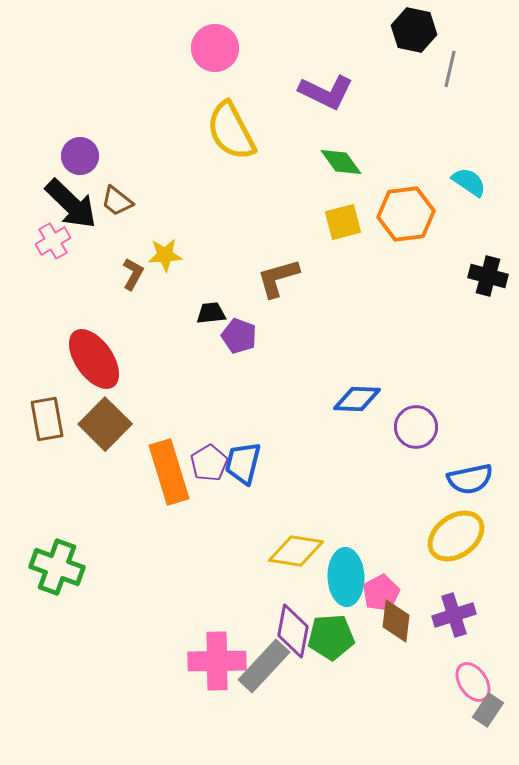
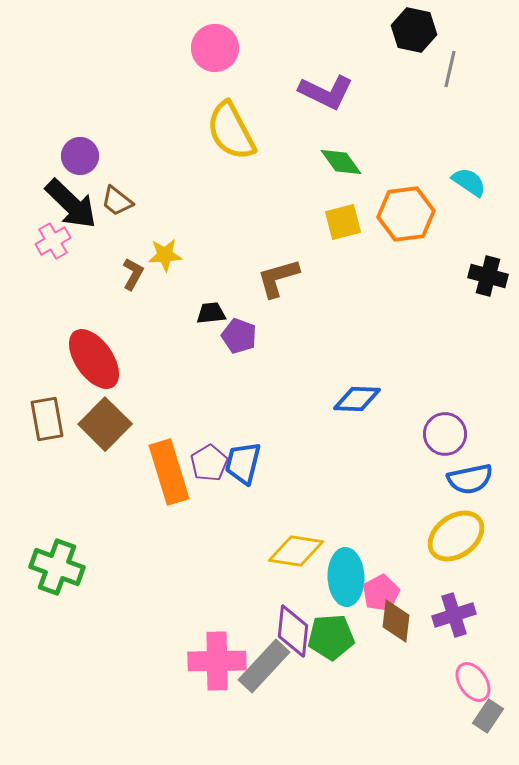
purple circle at (416, 427): moved 29 px right, 7 px down
purple diamond at (293, 631): rotated 4 degrees counterclockwise
gray rectangle at (488, 710): moved 6 px down
